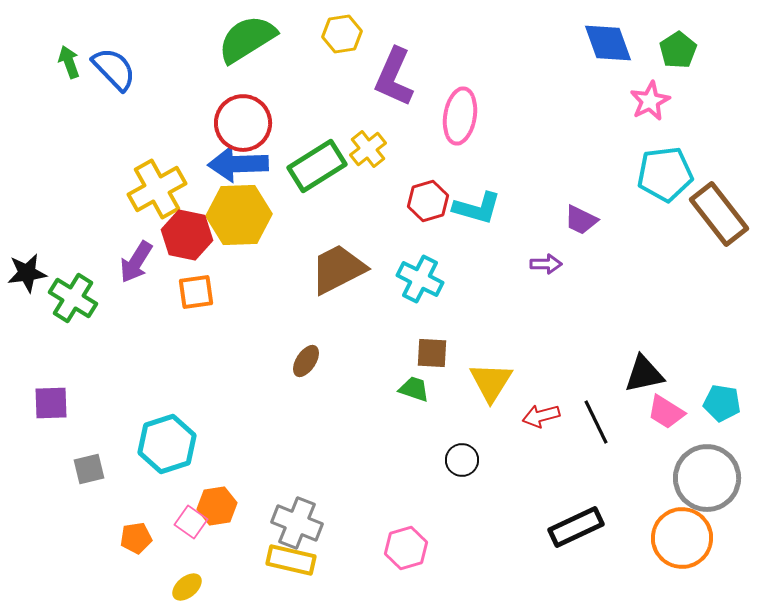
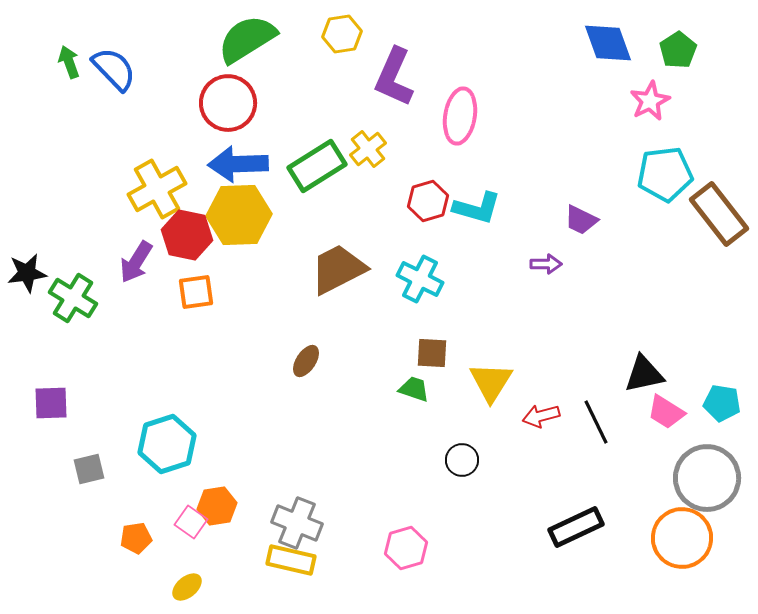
red circle at (243, 123): moved 15 px left, 20 px up
